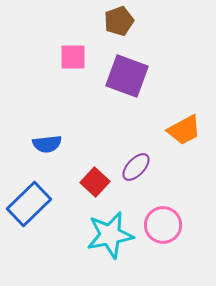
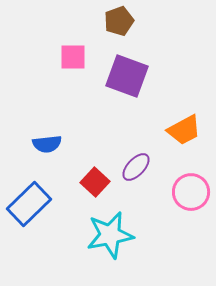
pink circle: moved 28 px right, 33 px up
